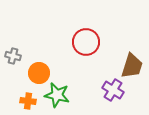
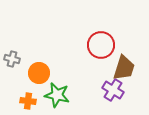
red circle: moved 15 px right, 3 px down
gray cross: moved 1 px left, 3 px down
brown trapezoid: moved 8 px left, 2 px down
